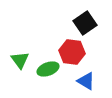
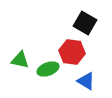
black square: rotated 25 degrees counterclockwise
green triangle: rotated 42 degrees counterclockwise
